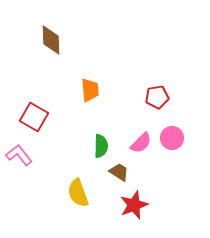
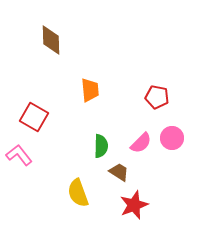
red pentagon: rotated 20 degrees clockwise
